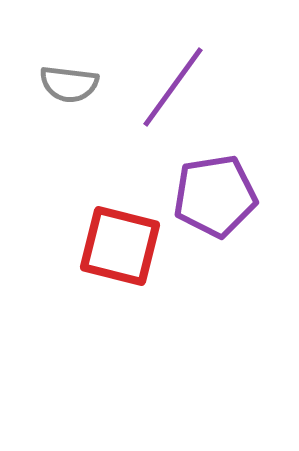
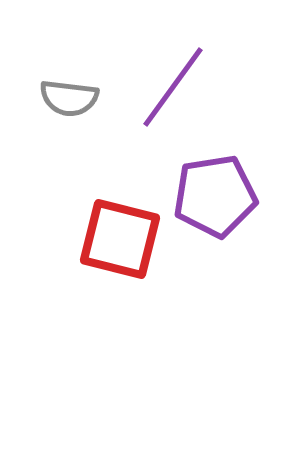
gray semicircle: moved 14 px down
red square: moved 7 px up
